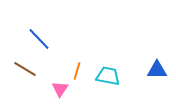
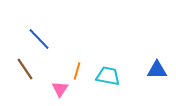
brown line: rotated 25 degrees clockwise
